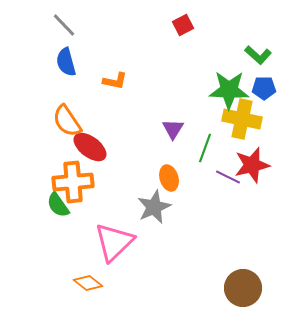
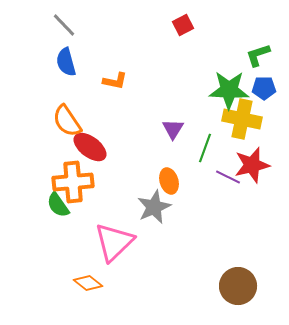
green L-shape: rotated 120 degrees clockwise
orange ellipse: moved 3 px down
brown circle: moved 5 px left, 2 px up
